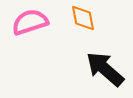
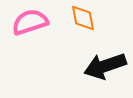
black arrow: moved 3 px up; rotated 60 degrees counterclockwise
